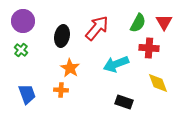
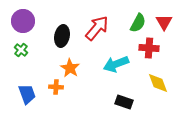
orange cross: moved 5 px left, 3 px up
